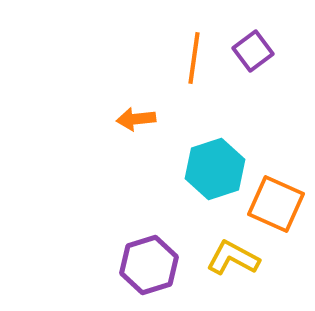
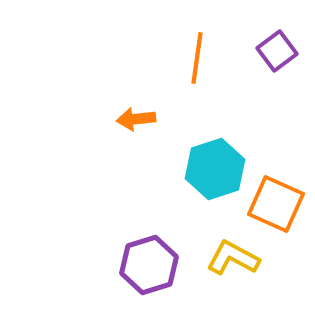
purple square: moved 24 px right
orange line: moved 3 px right
